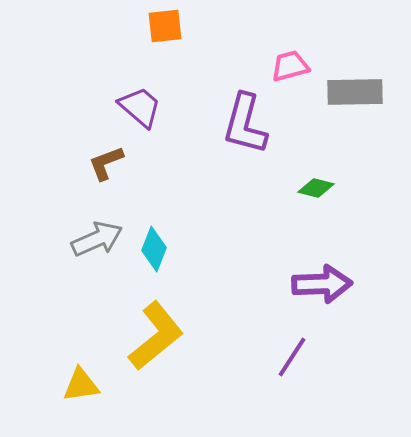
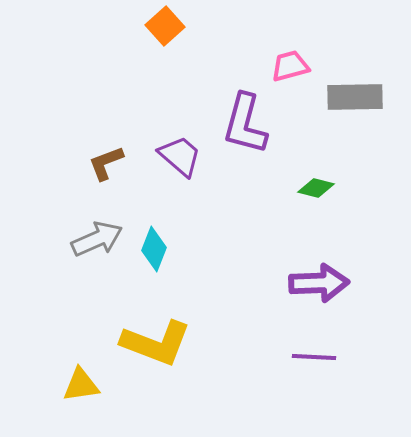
orange square: rotated 36 degrees counterclockwise
gray rectangle: moved 5 px down
purple trapezoid: moved 40 px right, 49 px down
purple arrow: moved 3 px left, 1 px up
yellow L-shape: moved 7 px down; rotated 60 degrees clockwise
purple line: moved 22 px right; rotated 60 degrees clockwise
